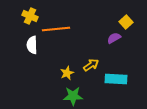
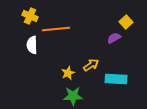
yellow star: moved 1 px right
